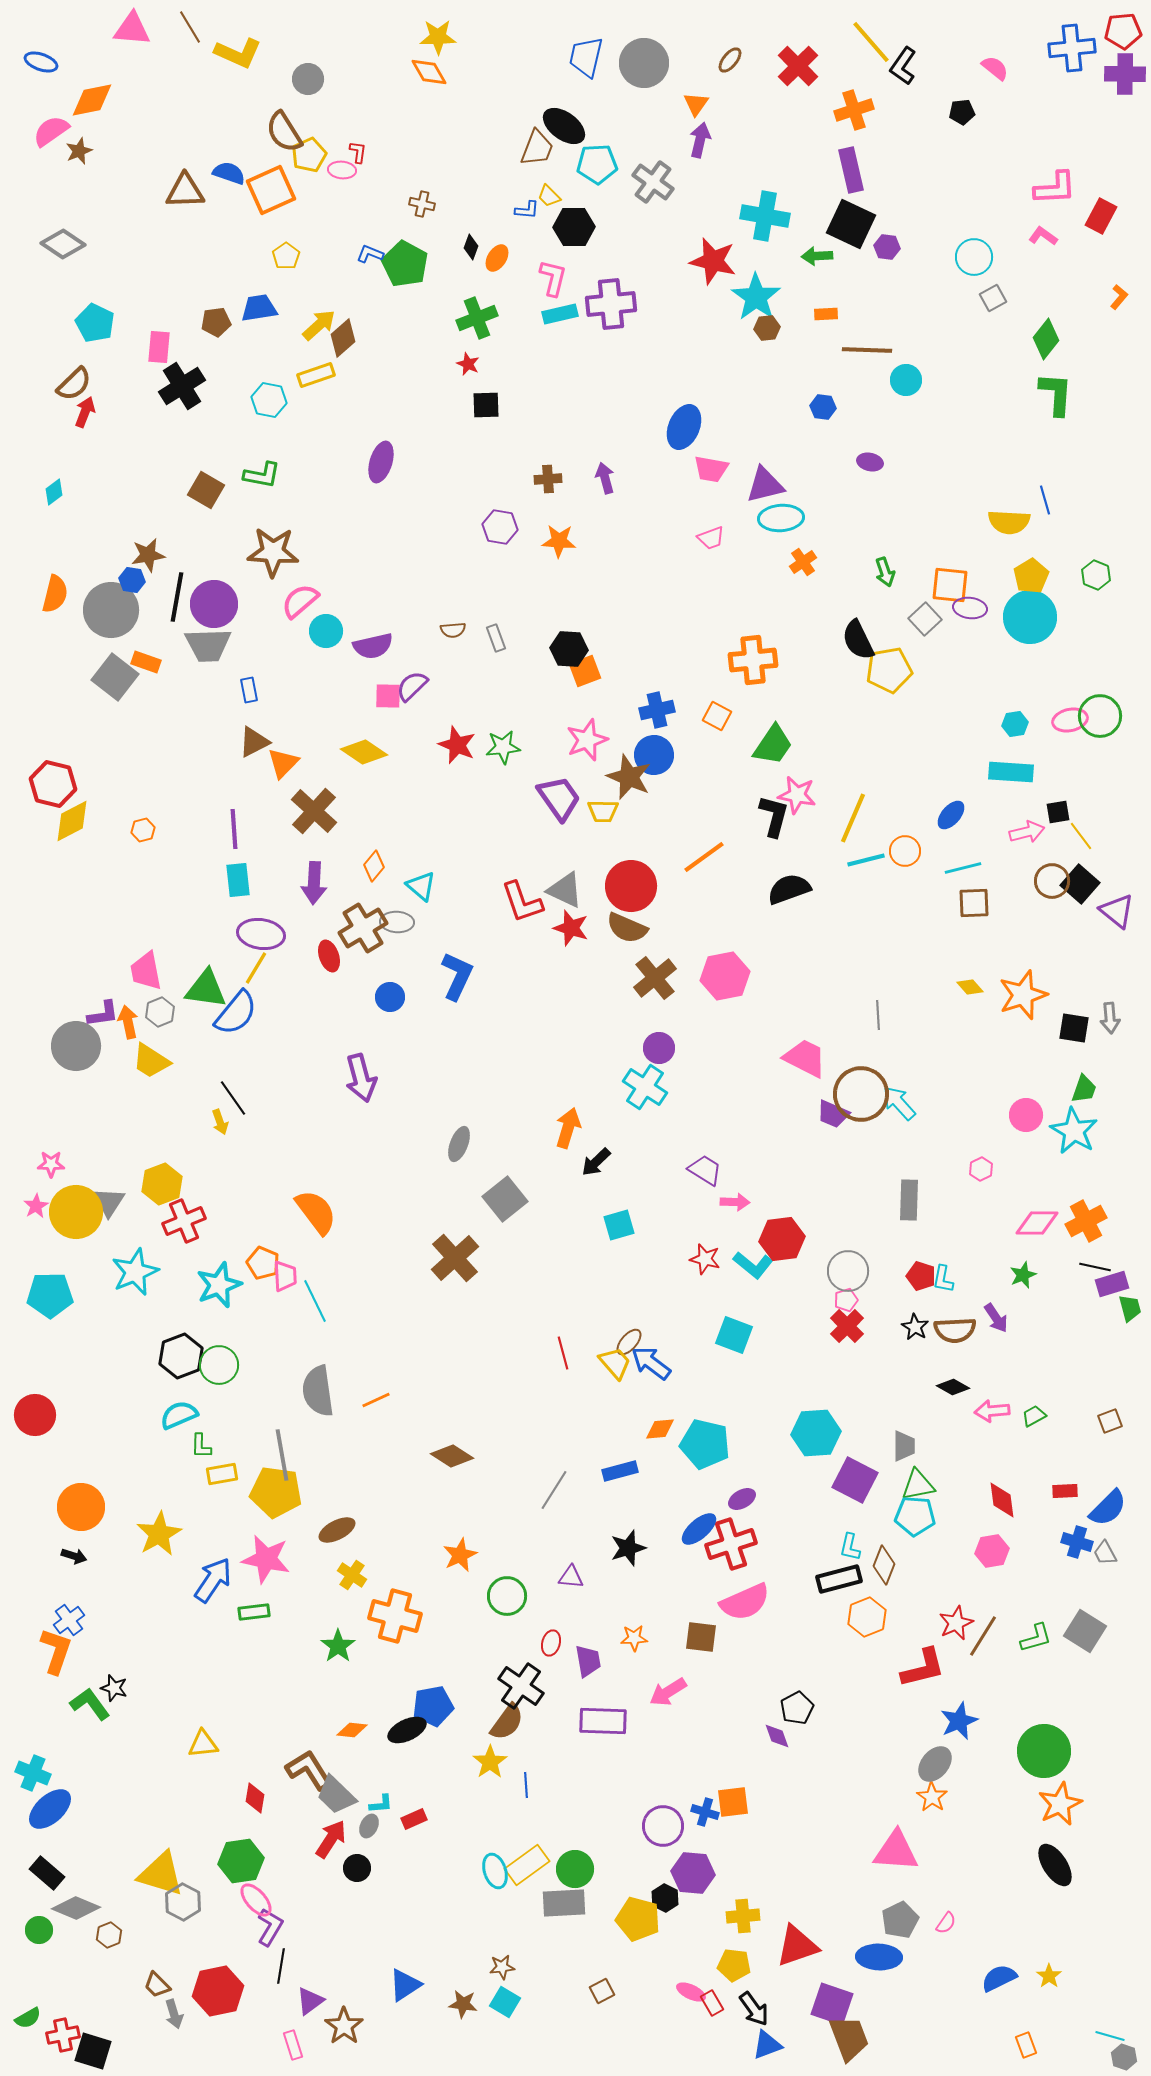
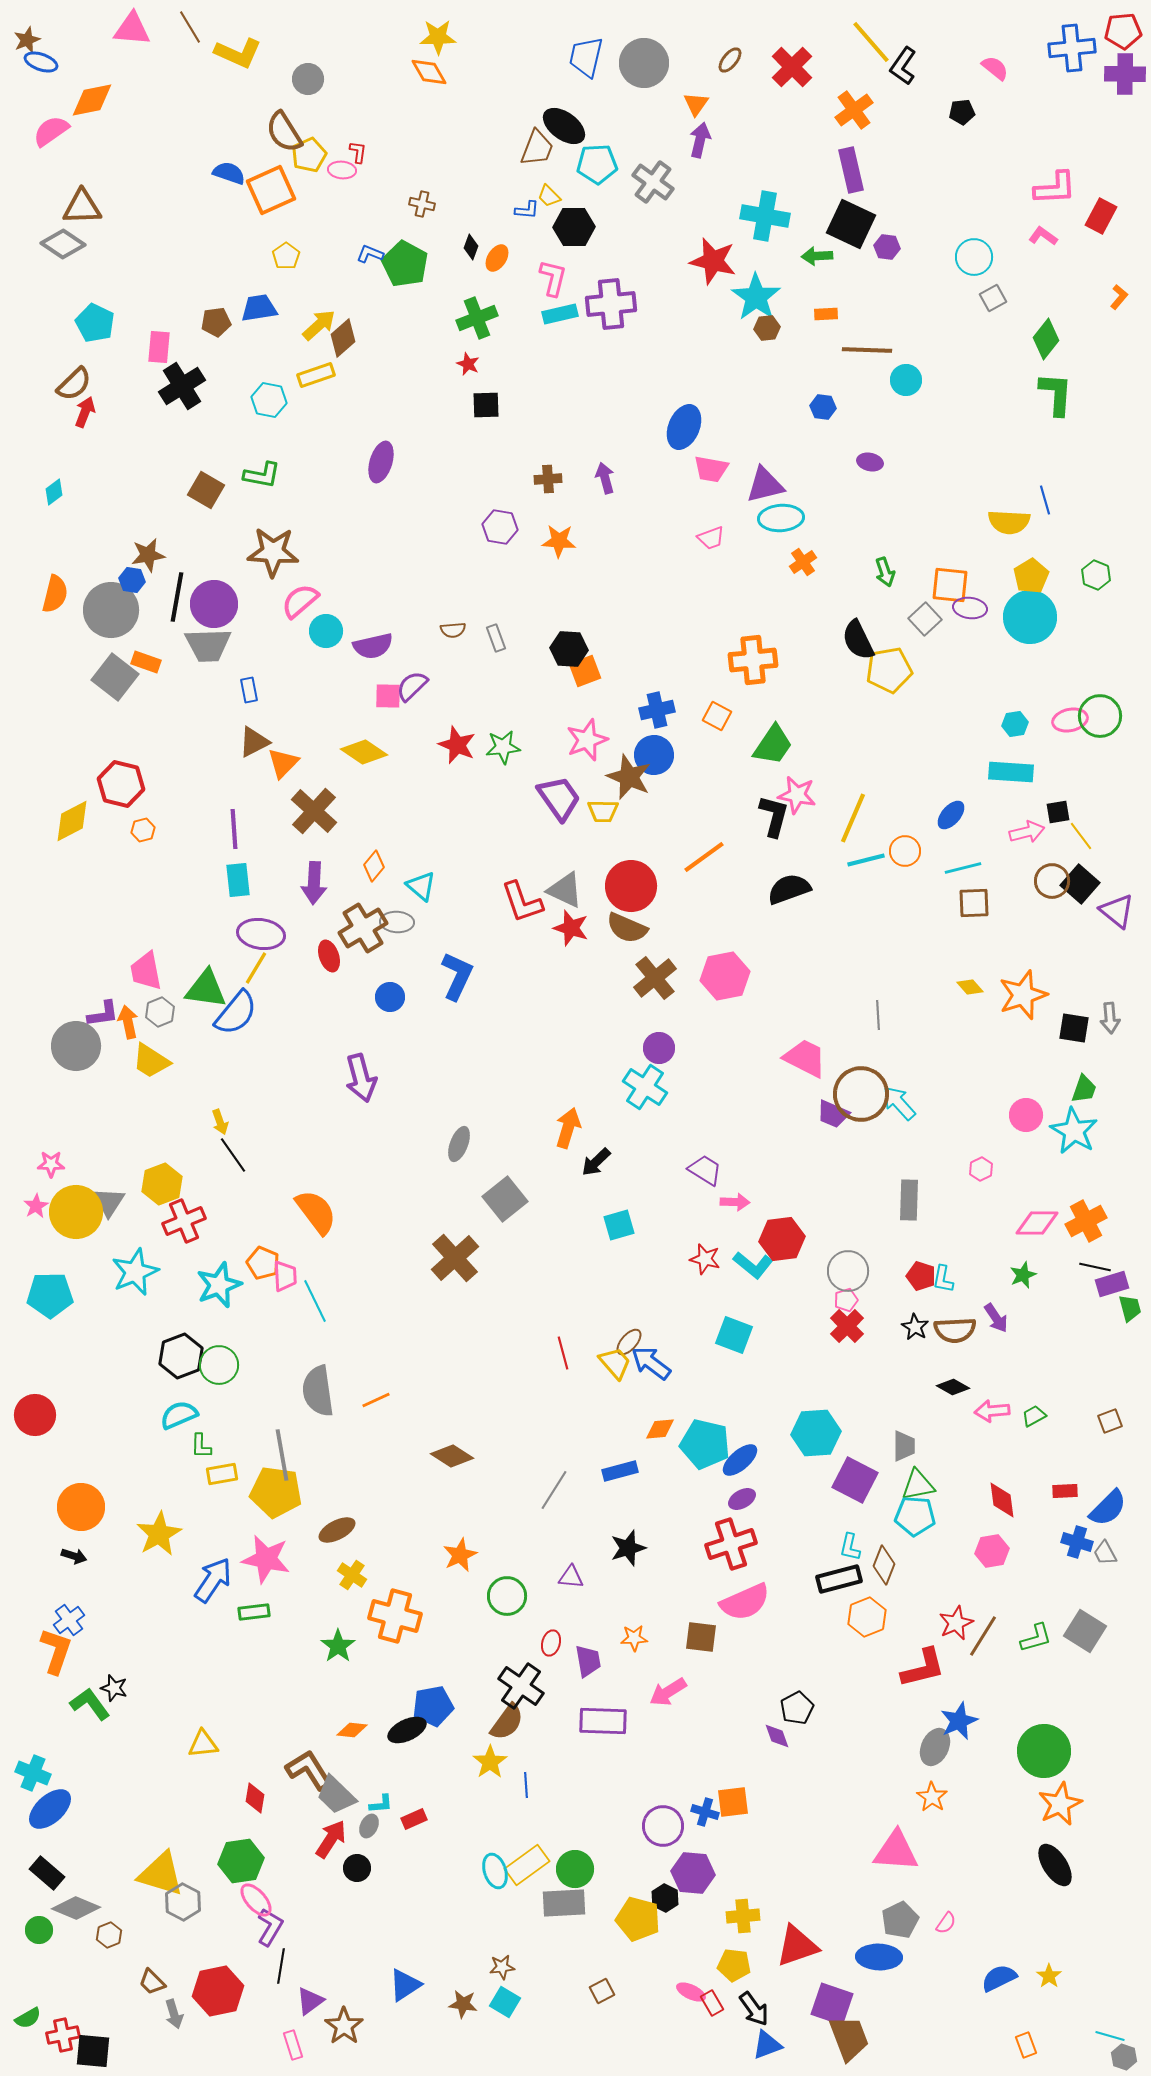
red cross at (798, 66): moved 6 px left, 1 px down
orange cross at (854, 110): rotated 18 degrees counterclockwise
brown star at (79, 151): moved 52 px left, 111 px up
brown triangle at (185, 191): moved 103 px left, 16 px down
red hexagon at (53, 784): moved 68 px right
black line at (233, 1098): moved 57 px down
blue ellipse at (699, 1529): moved 41 px right, 69 px up
gray ellipse at (935, 1764): moved 17 px up; rotated 15 degrees counterclockwise
brown trapezoid at (157, 1985): moved 5 px left, 3 px up
black square at (93, 2051): rotated 12 degrees counterclockwise
